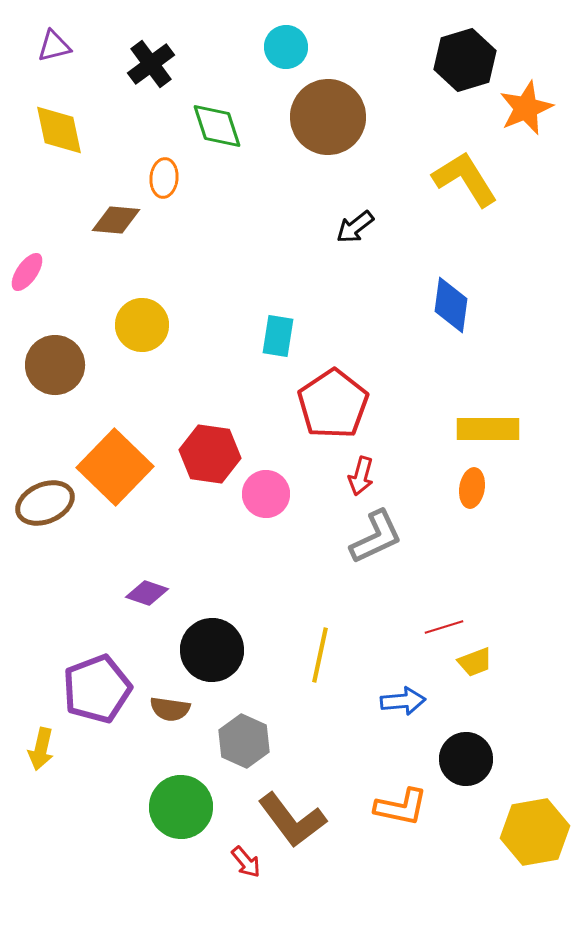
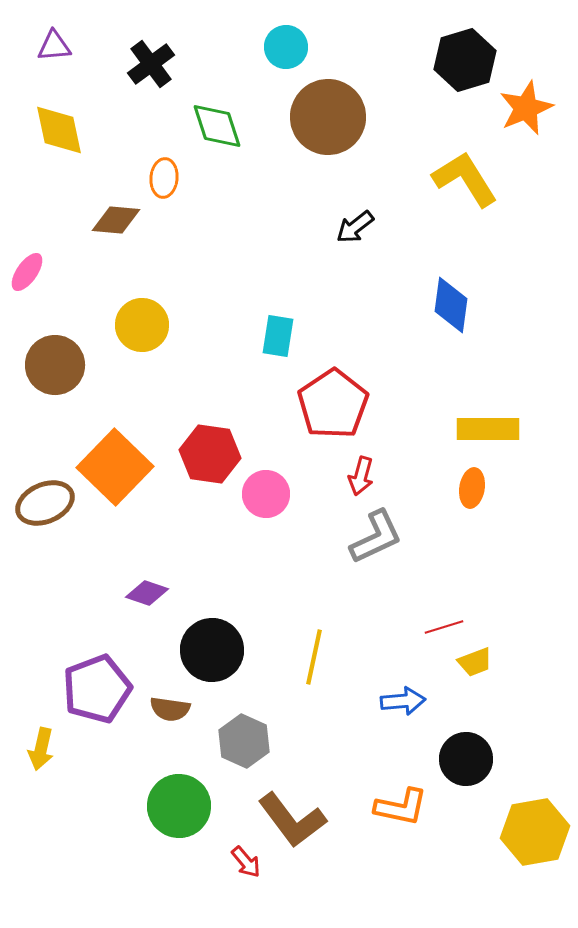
purple triangle at (54, 46): rotated 9 degrees clockwise
yellow line at (320, 655): moved 6 px left, 2 px down
green circle at (181, 807): moved 2 px left, 1 px up
